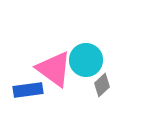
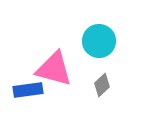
cyan circle: moved 13 px right, 19 px up
pink triangle: rotated 21 degrees counterclockwise
